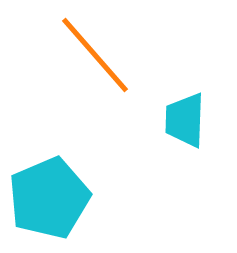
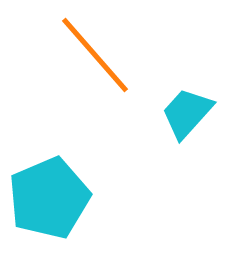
cyan trapezoid: moved 2 px right, 7 px up; rotated 40 degrees clockwise
